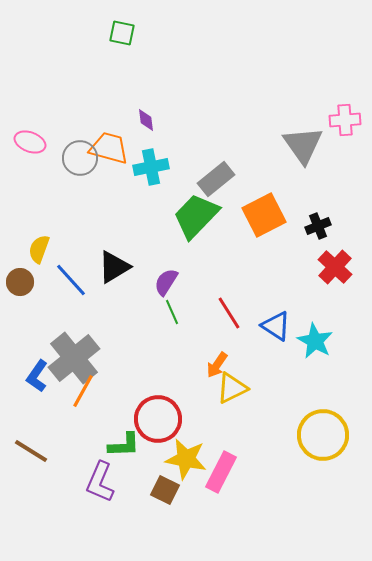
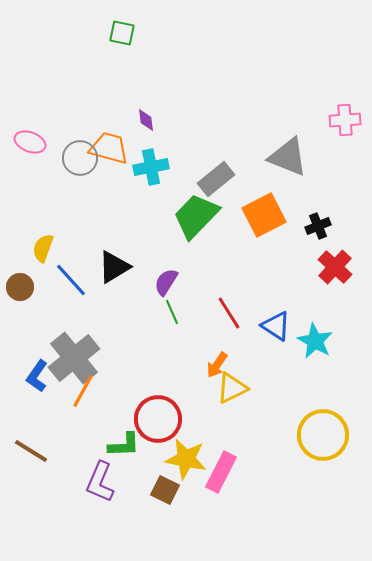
gray triangle: moved 15 px left, 12 px down; rotated 33 degrees counterclockwise
yellow semicircle: moved 4 px right, 1 px up
brown circle: moved 5 px down
